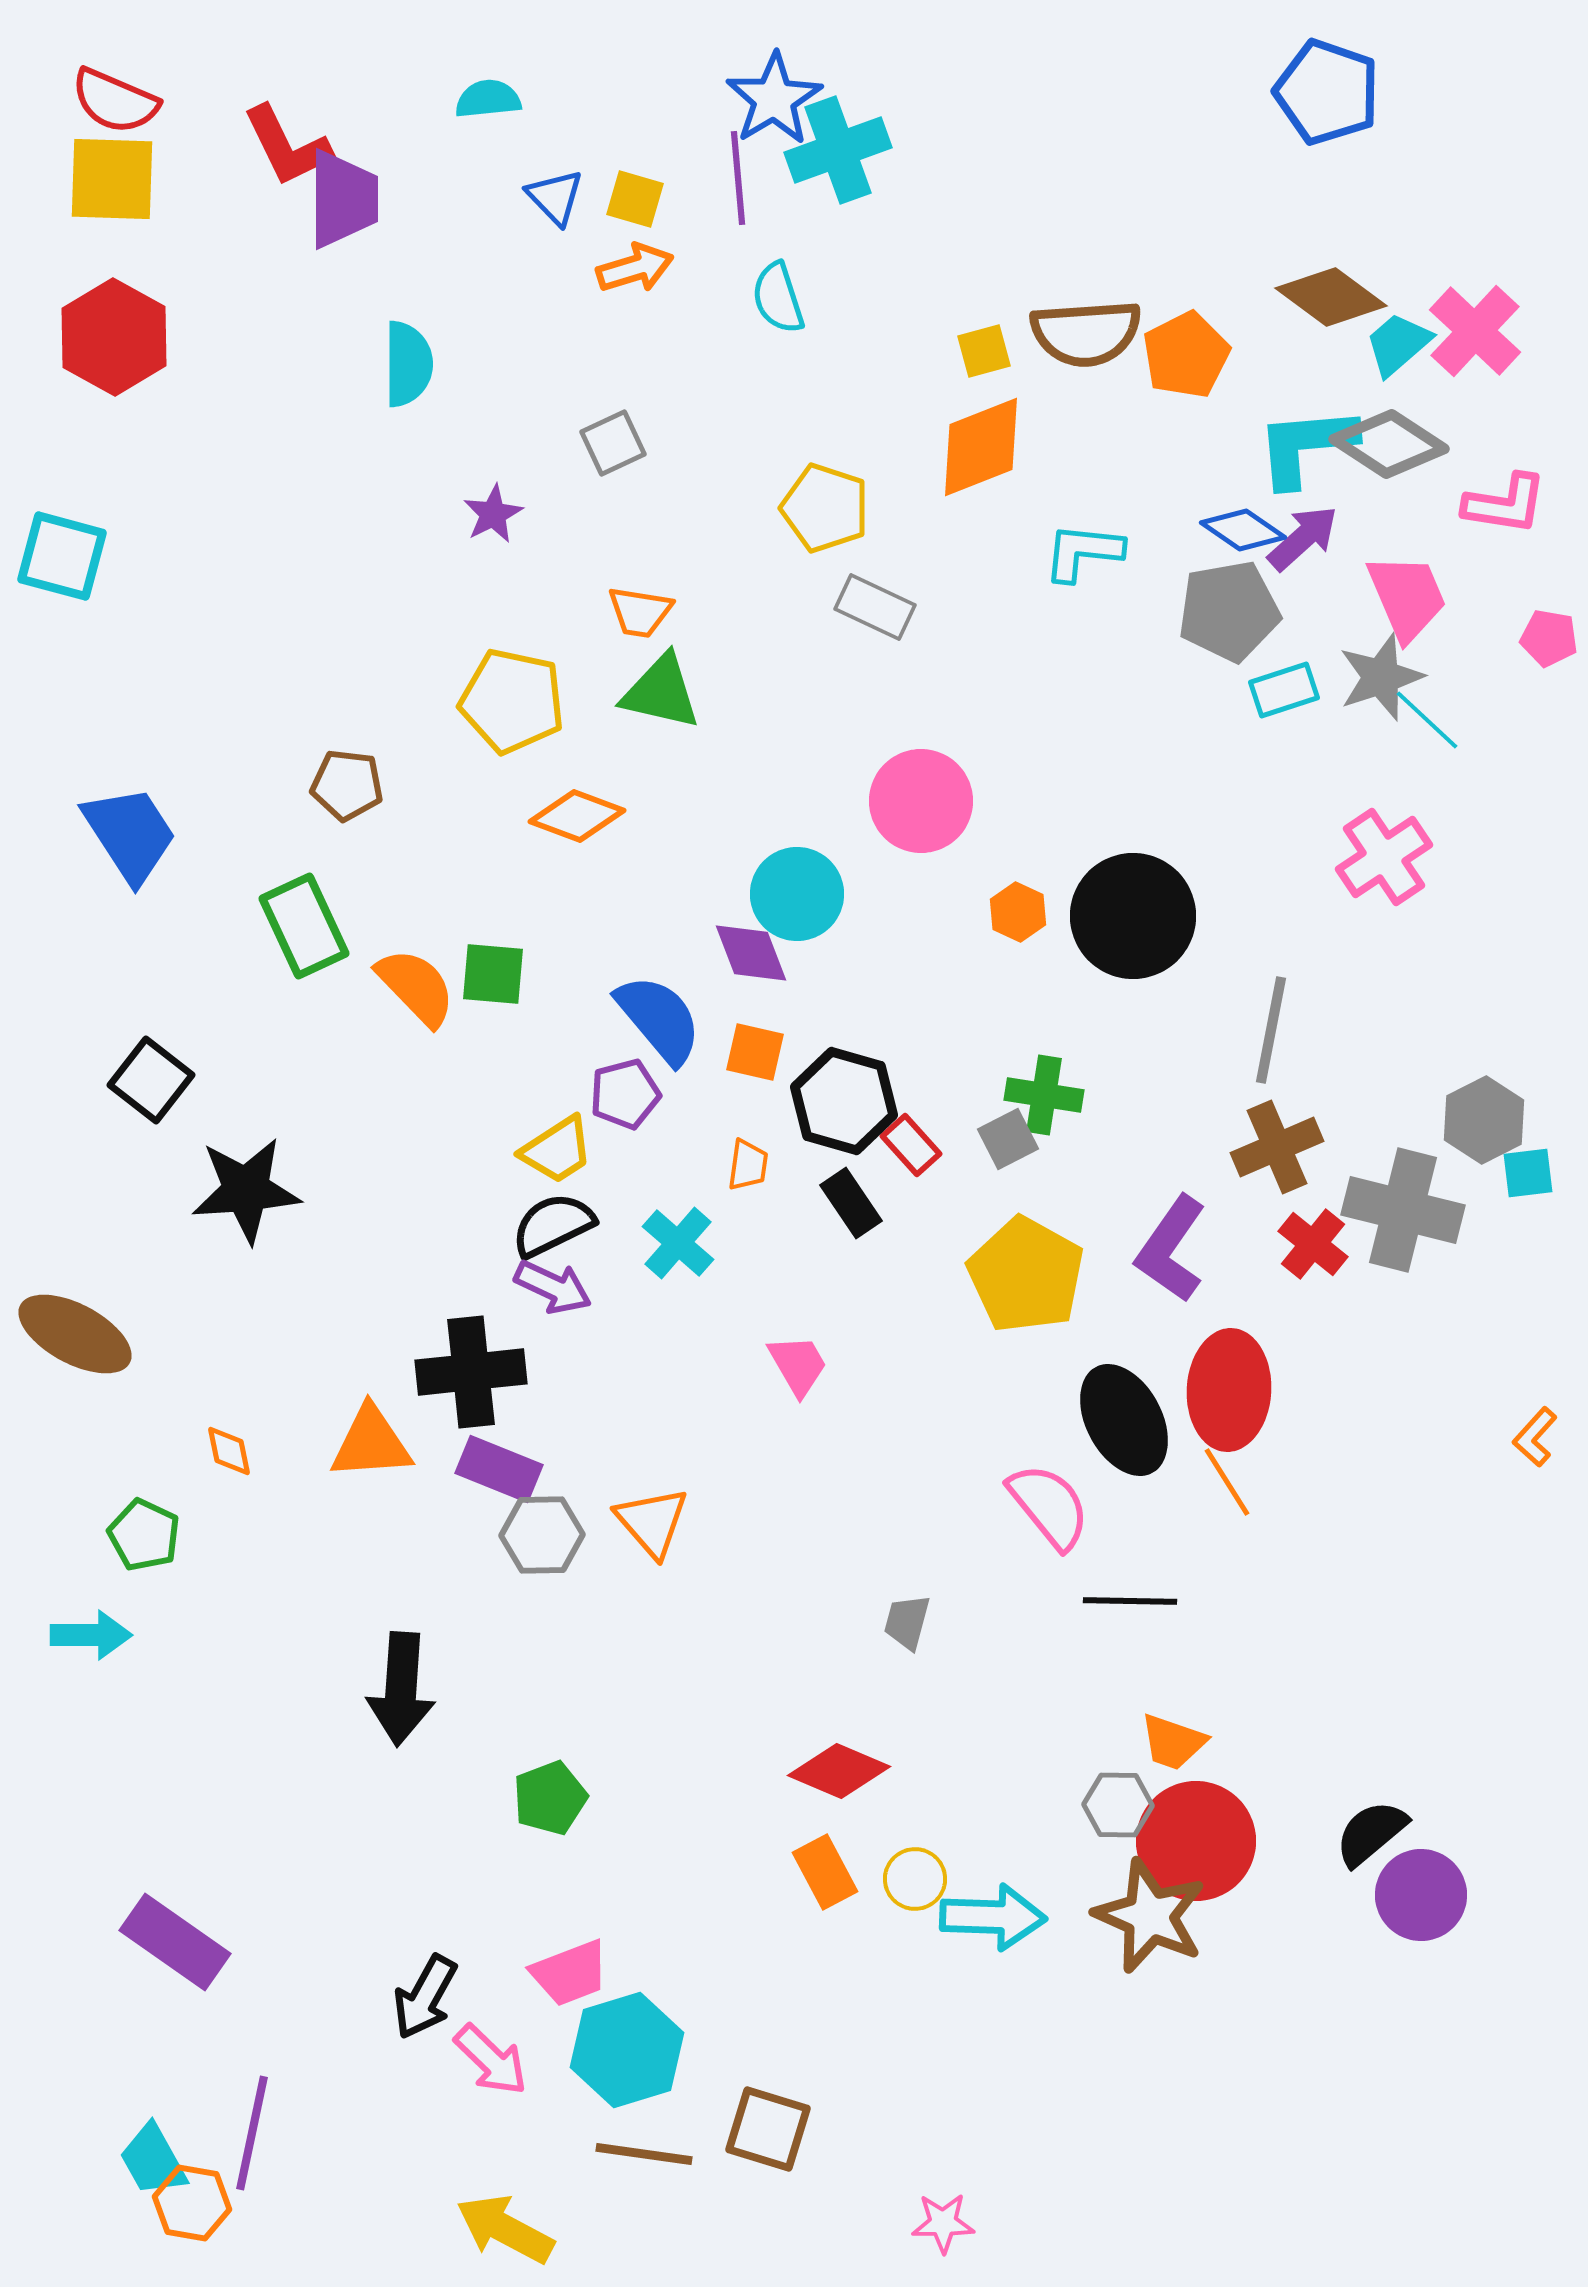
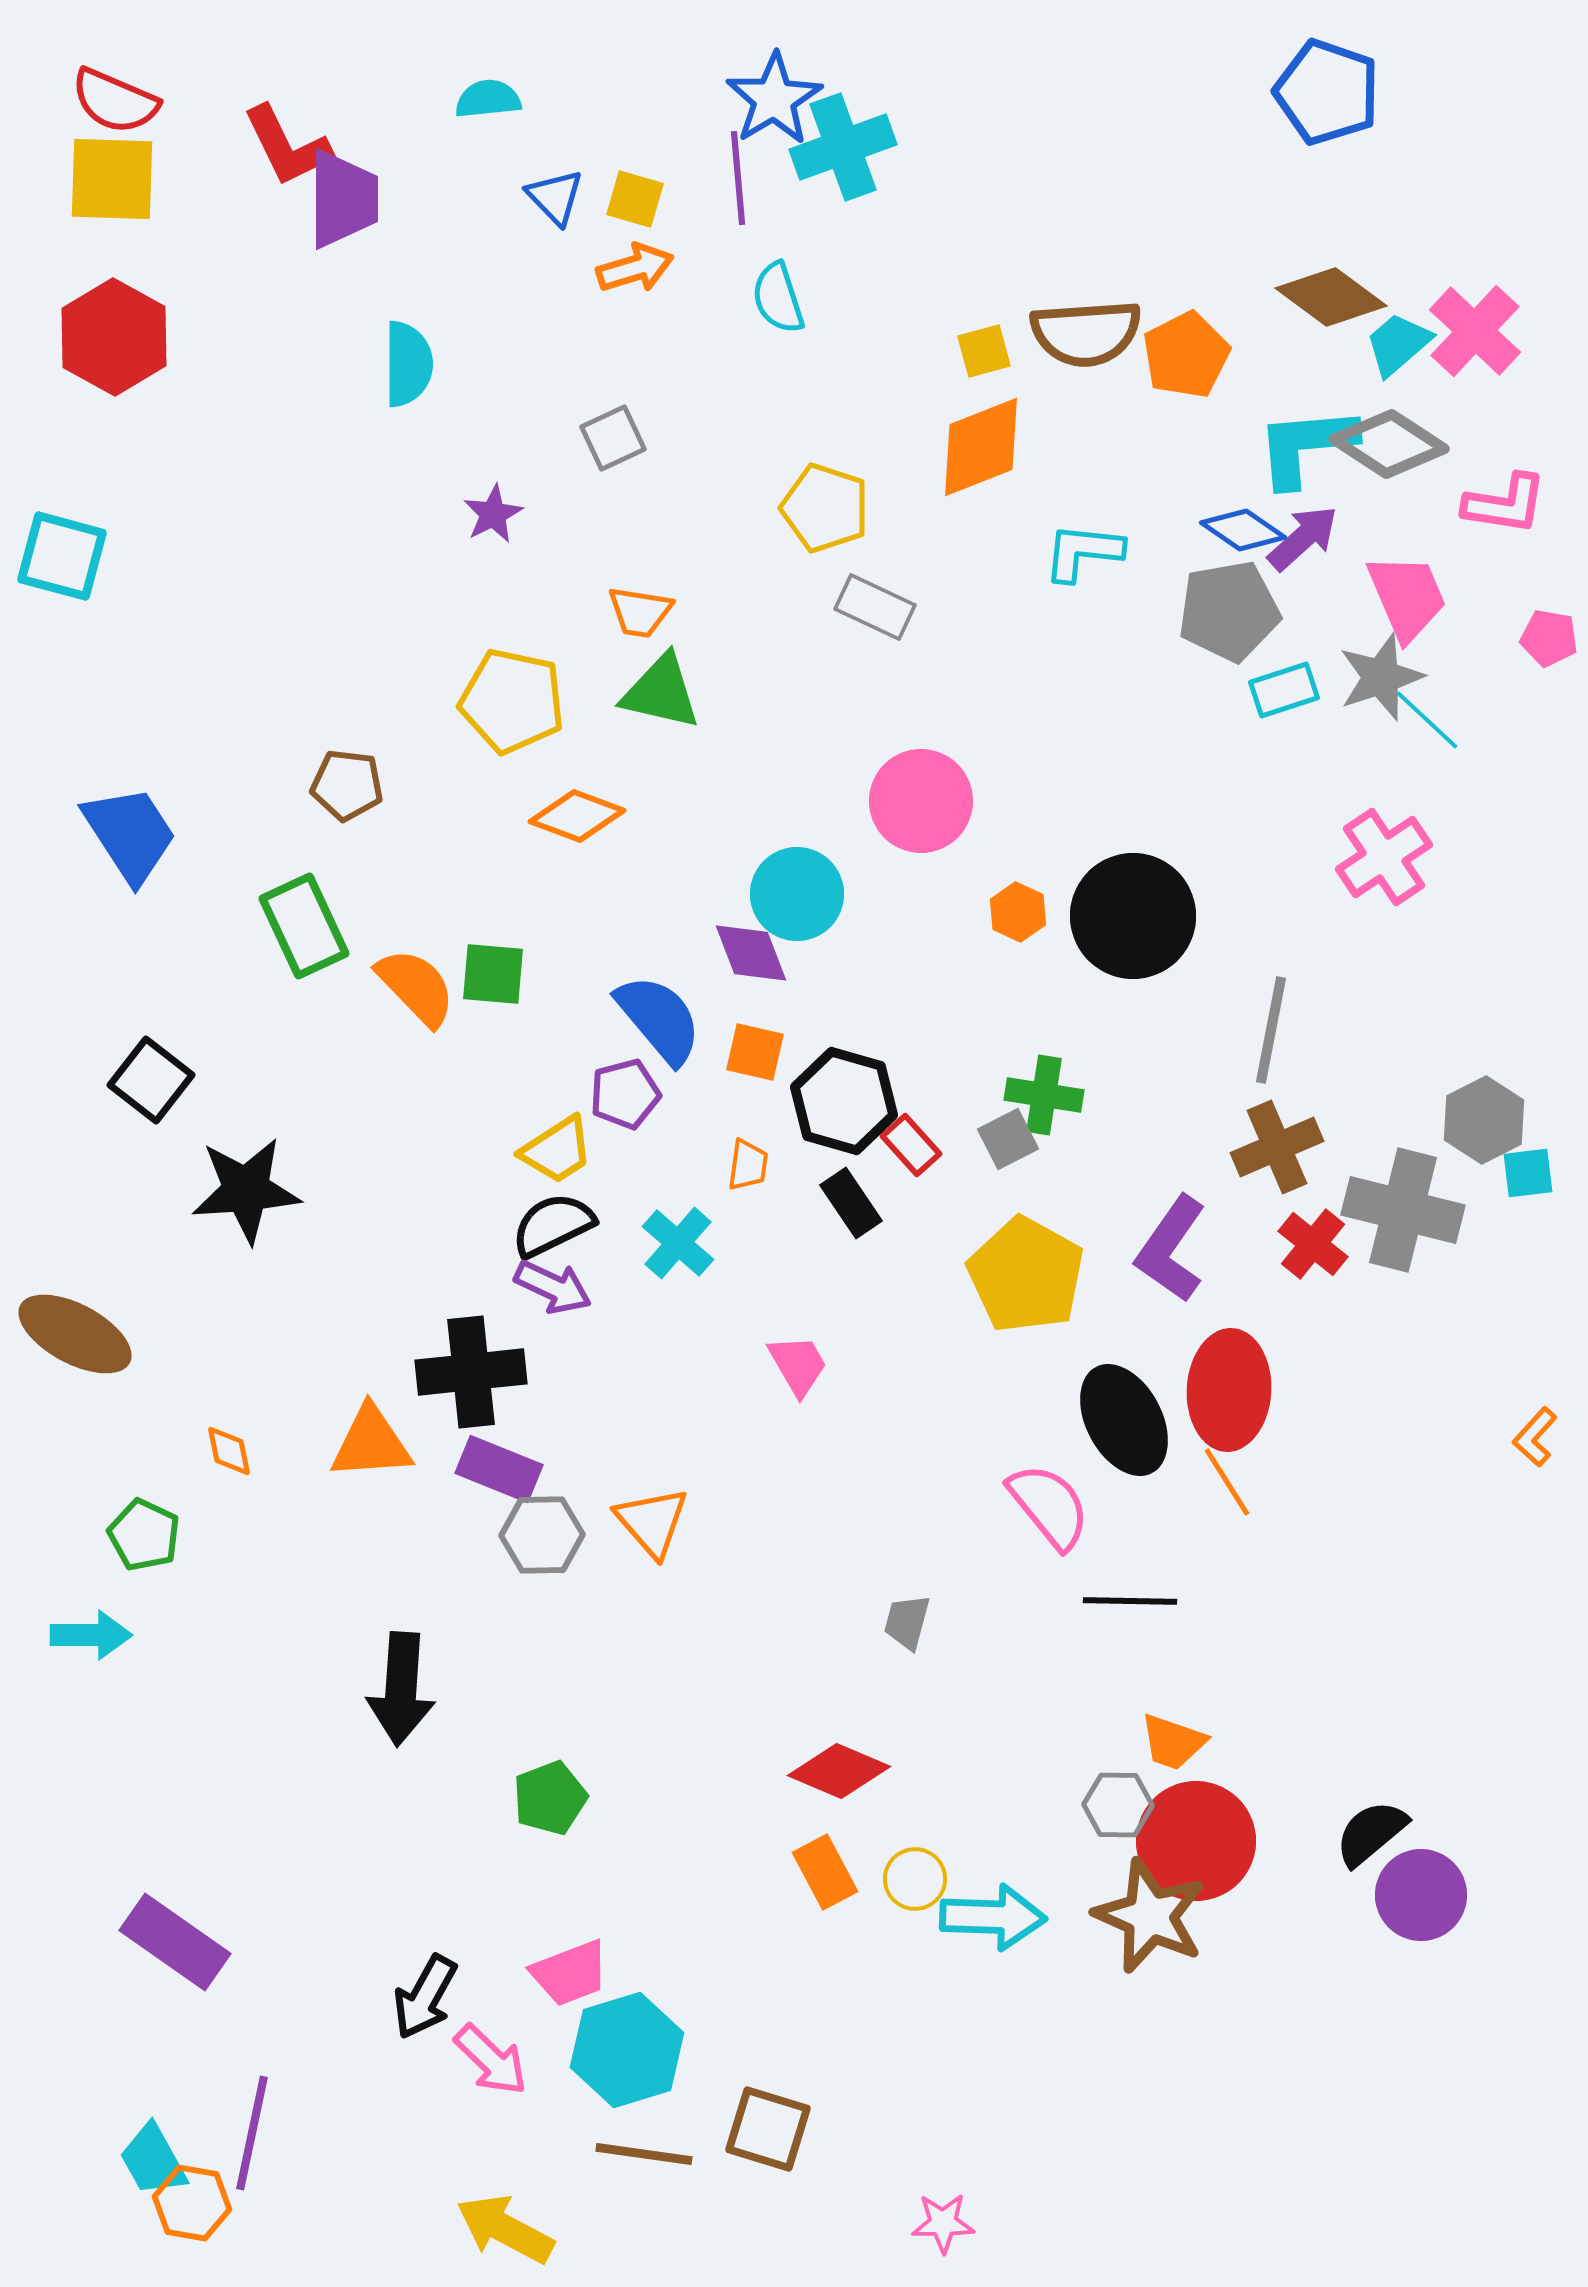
cyan cross at (838, 150): moved 5 px right, 3 px up
gray square at (613, 443): moved 5 px up
